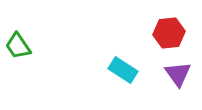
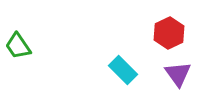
red hexagon: rotated 20 degrees counterclockwise
cyan rectangle: rotated 12 degrees clockwise
